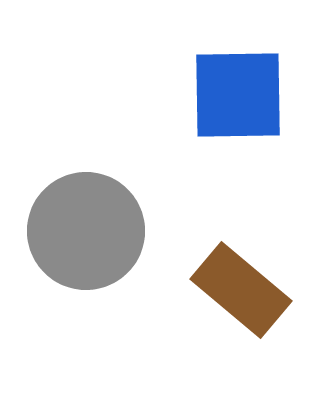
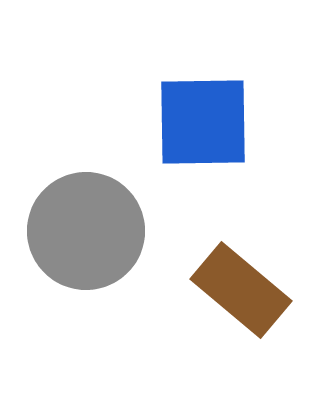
blue square: moved 35 px left, 27 px down
